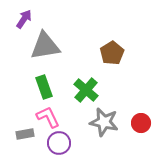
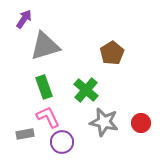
gray triangle: rotated 8 degrees counterclockwise
purple circle: moved 3 px right, 1 px up
